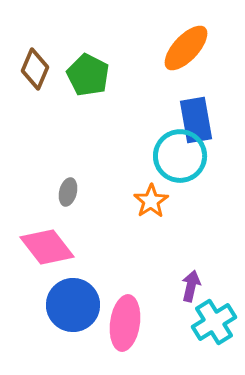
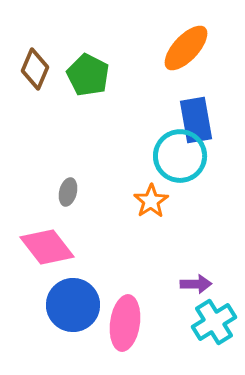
purple arrow: moved 5 px right, 2 px up; rotated 76 degrees clockwise
